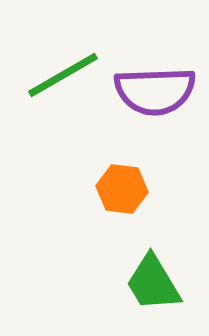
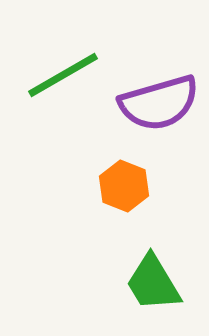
purple semicircle: moved 4 px right, 12 px down; rotated 14 degrees counterclockwise
orange hexagon: moved 2 px right, 3 px up; rotated 15 degrees clockwise
